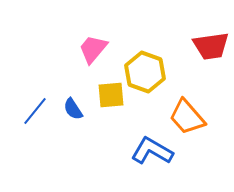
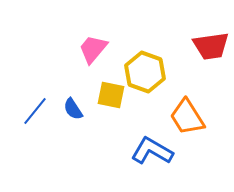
yellow square: rotated 16 degrees clockwise
orange trapezoid: rotated 9 degrees clockwise
